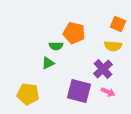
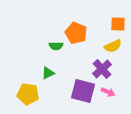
orange square: rotated 21 degrees counterclockwise
orange pentagon: moved 2 px right; rotated 10 degrees clockwise
yellow semicircle: rotated 30 degrees counterclockwise
green triangle: moved 10 px down
purple cross: moved 1 px left
purple square: moved 4 px right
